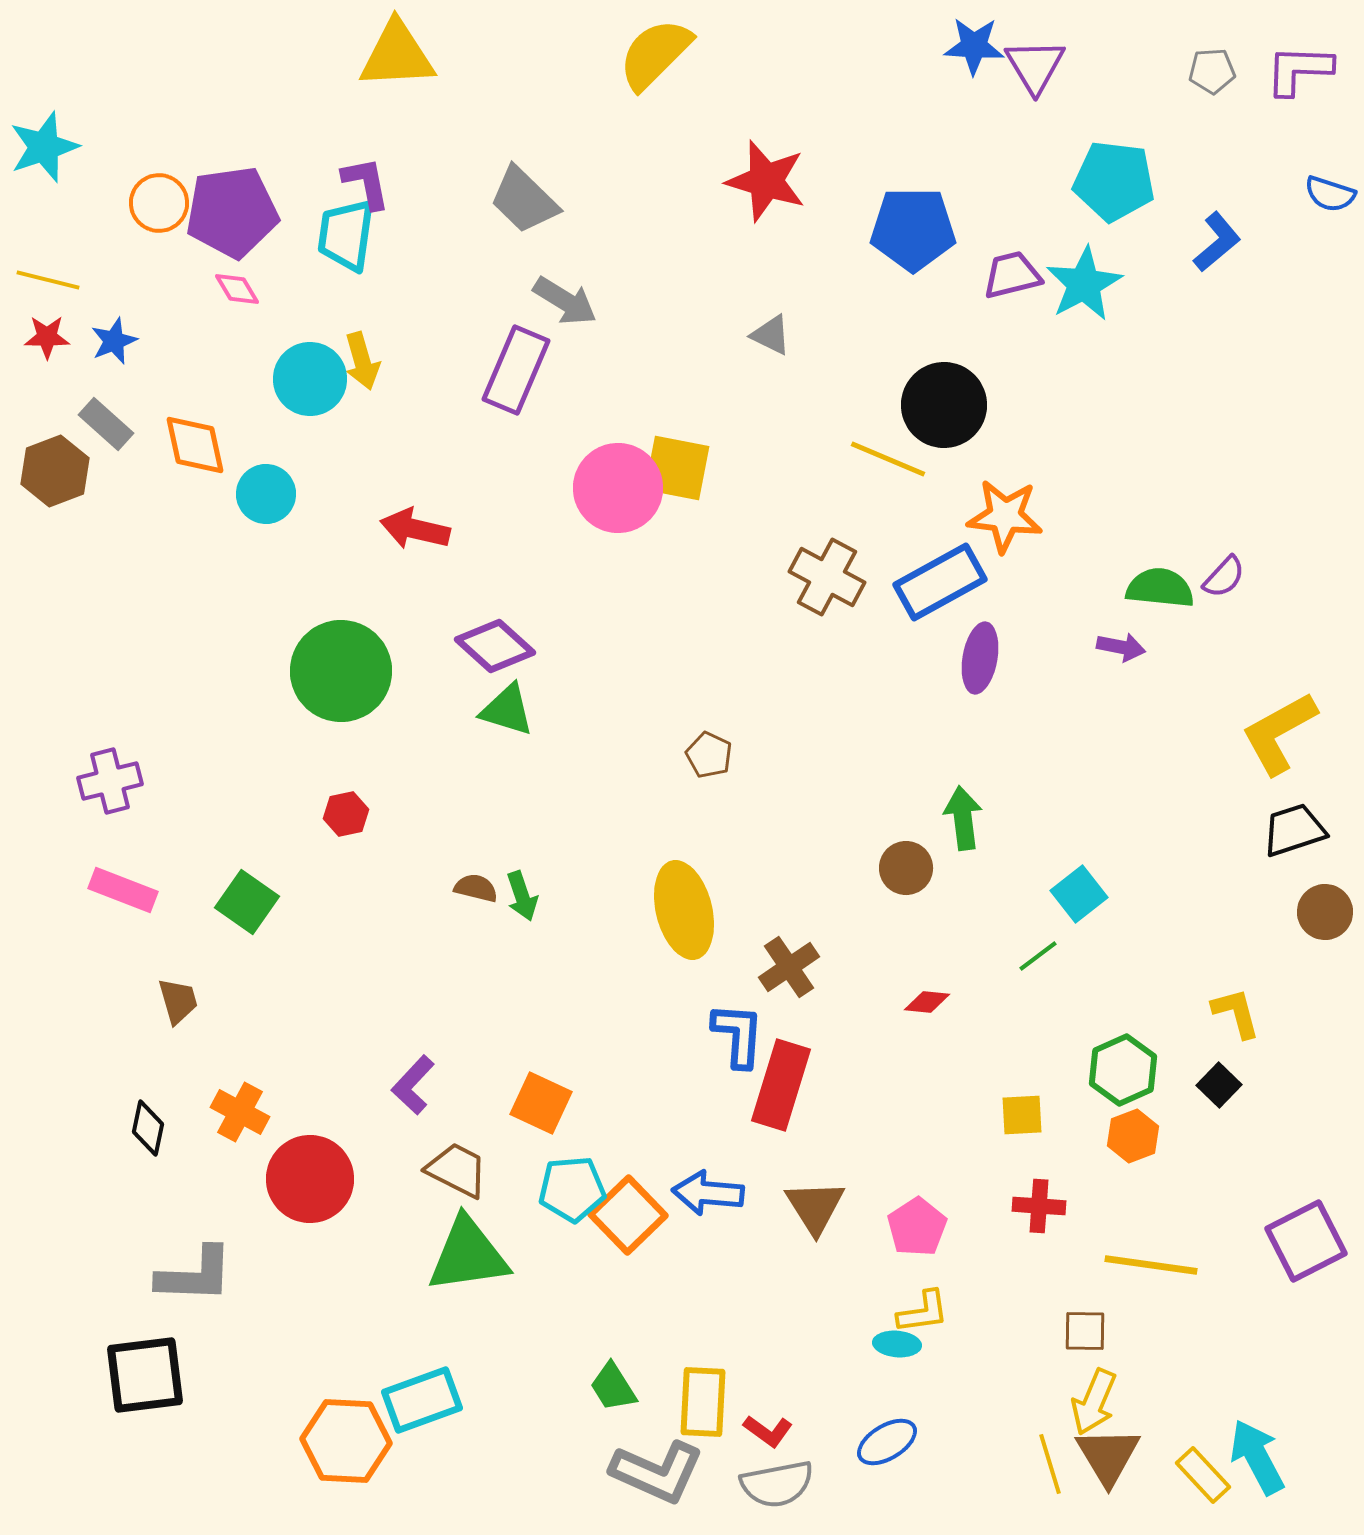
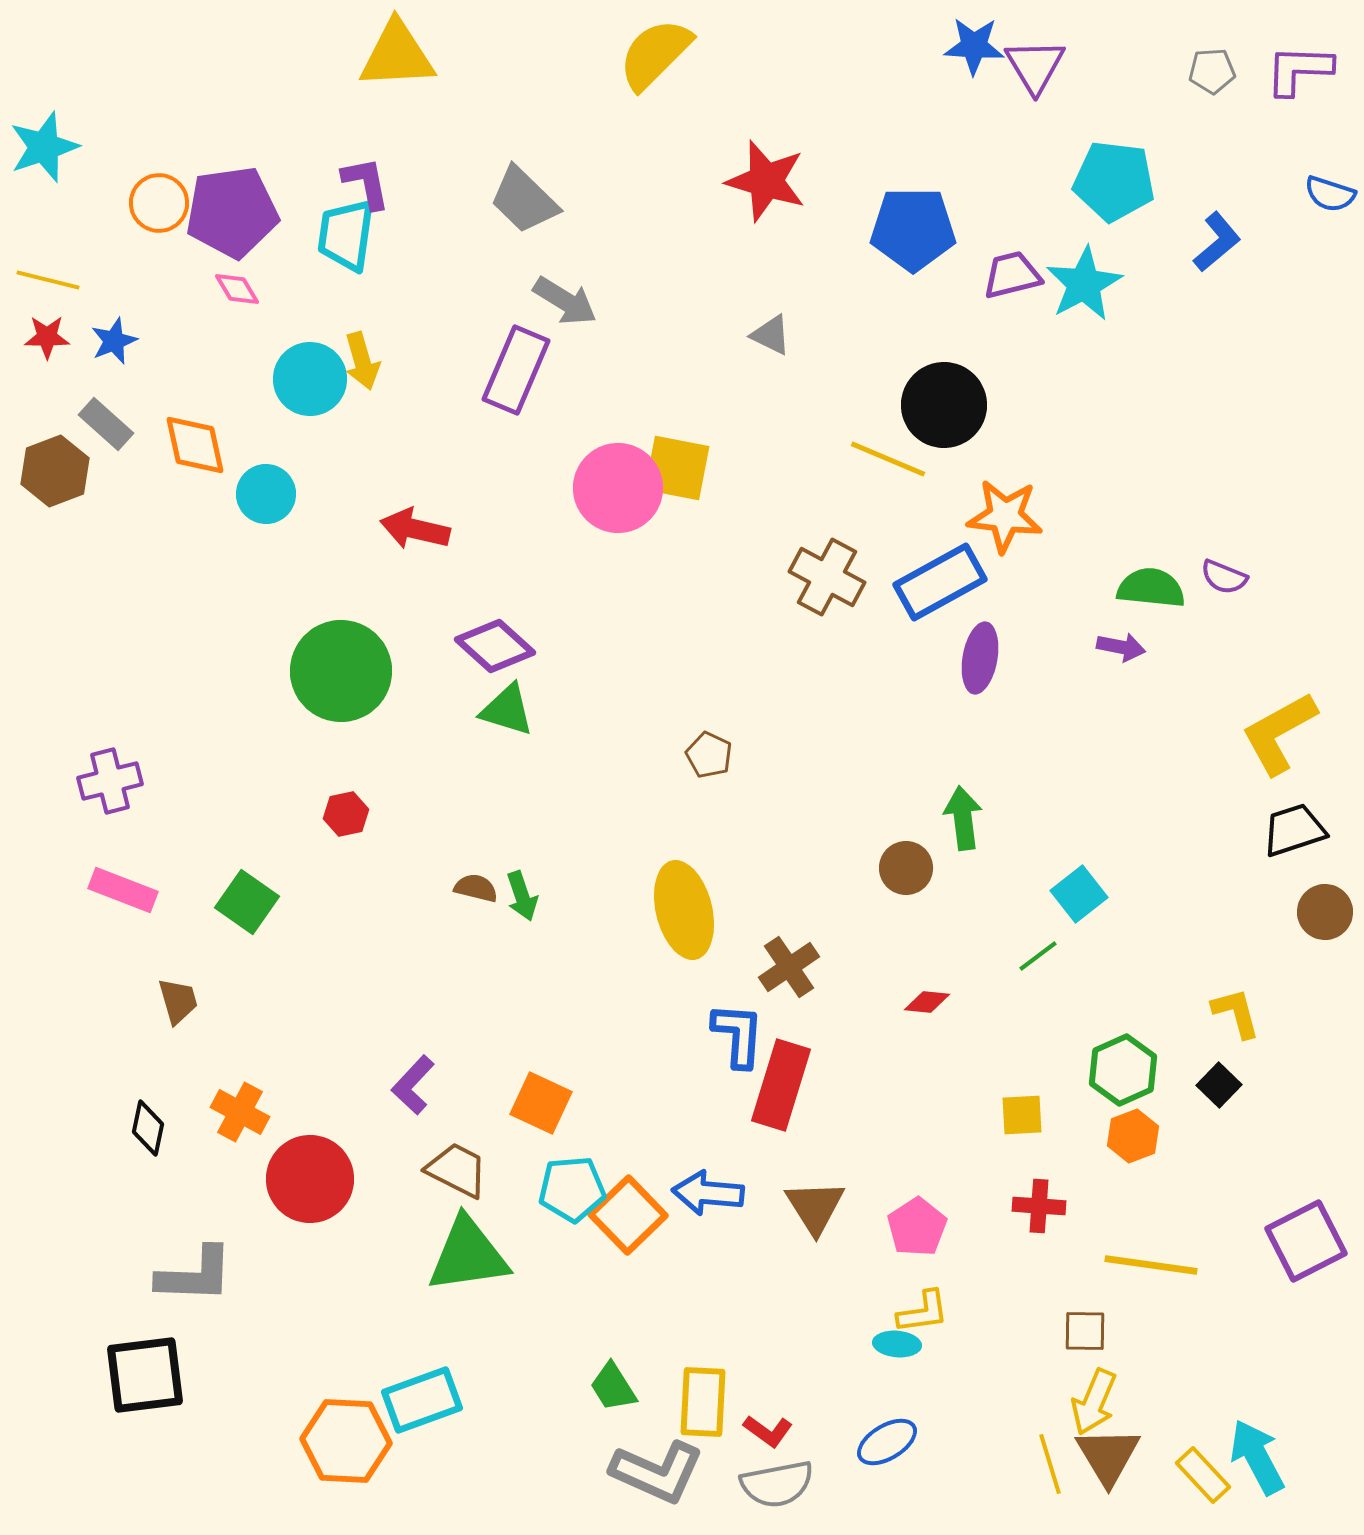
purple semicircle at (1224, 577): rotated 69 degrees clockwise
green semicircle at (1160, 588): moved 9 px left
